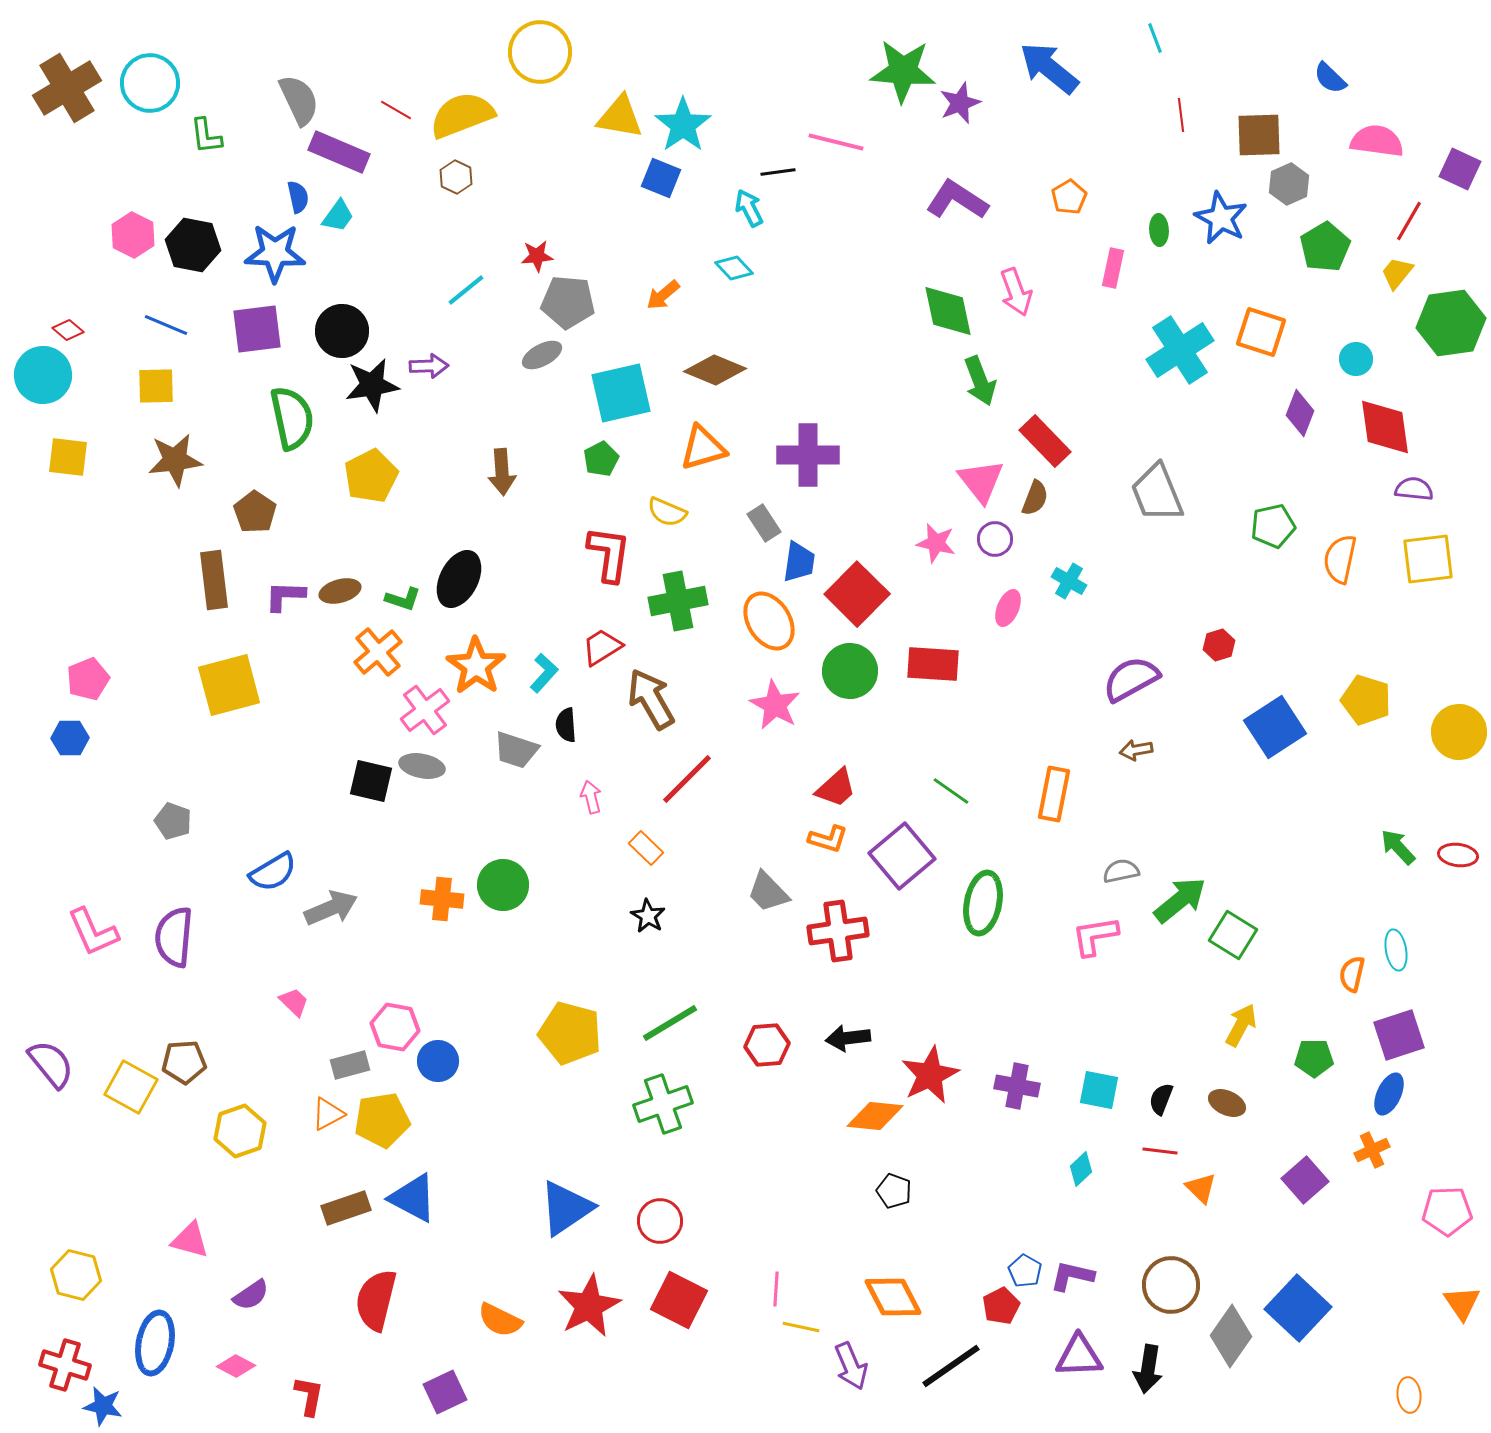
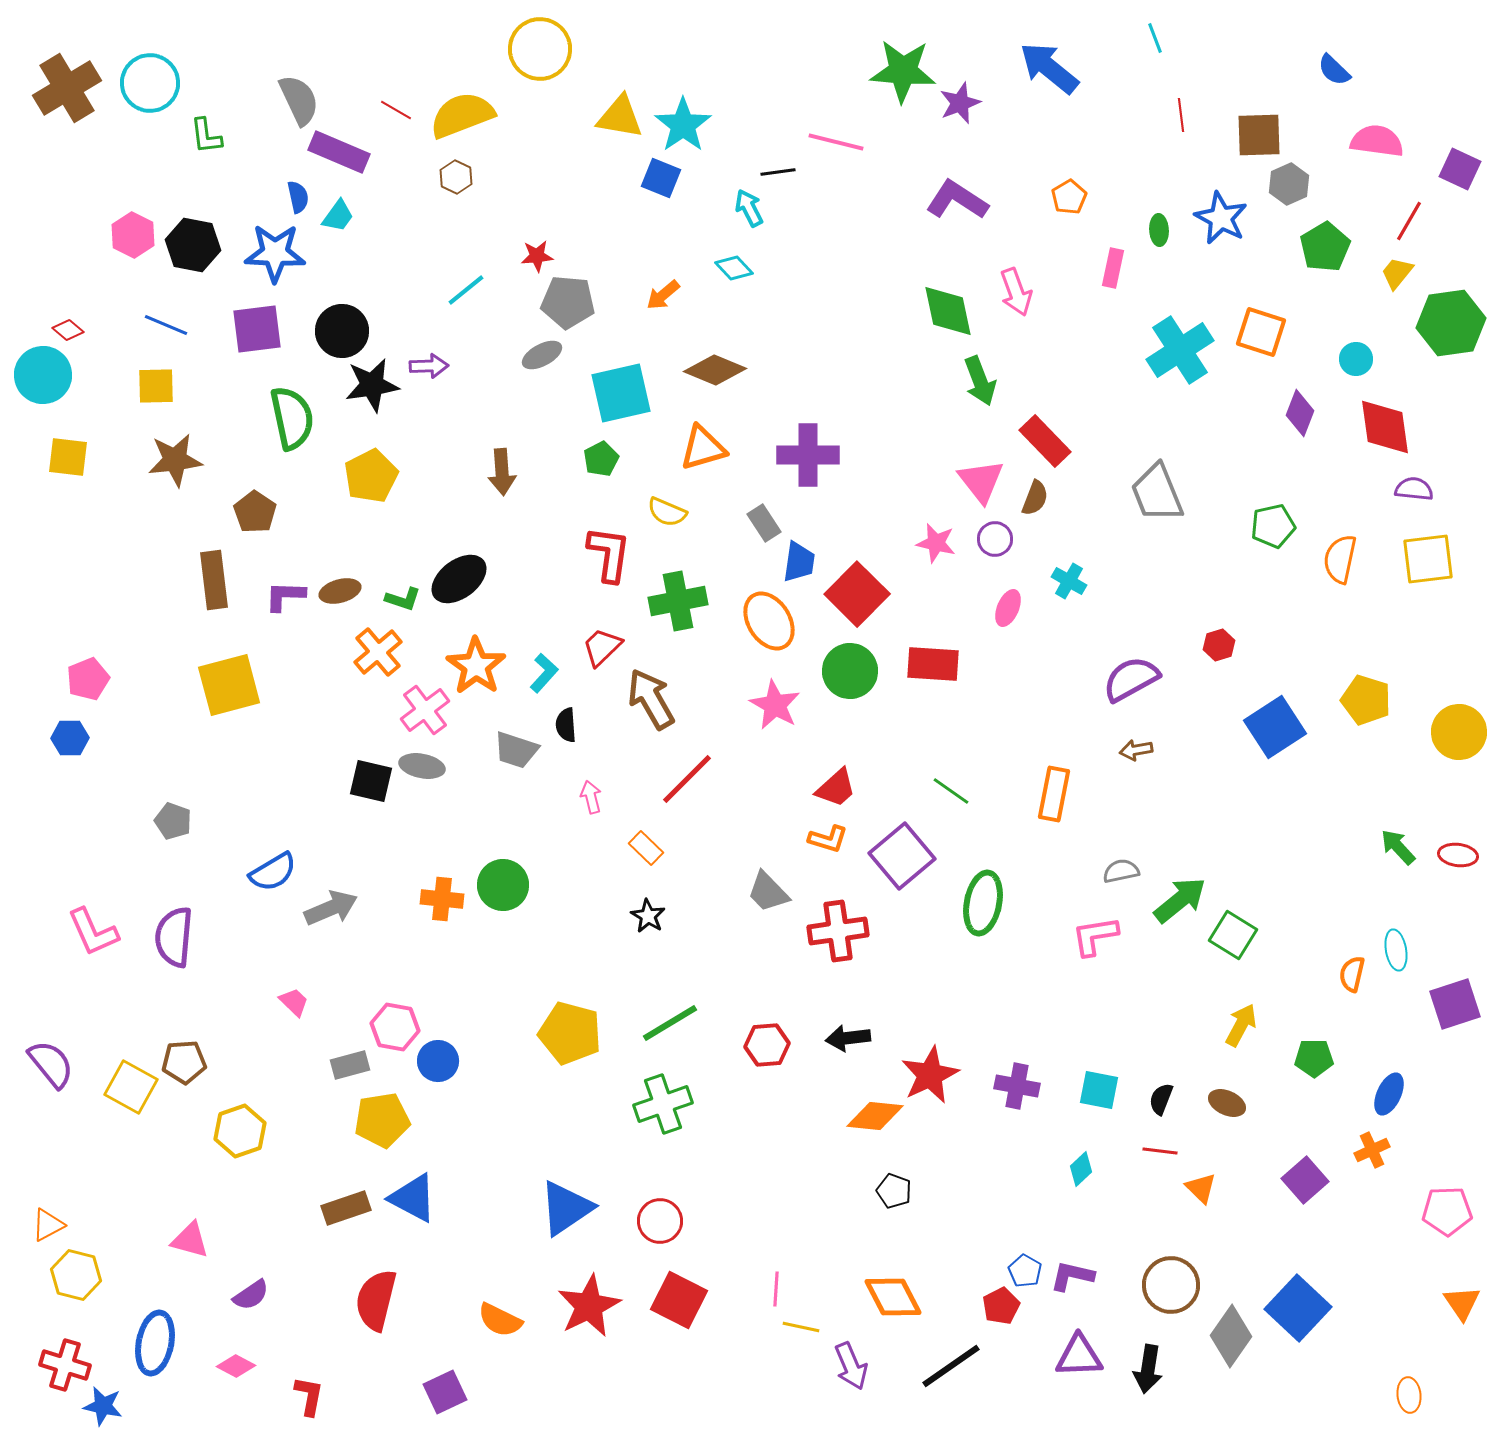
yellow circle at (540, 52): moved 3 px up
blue semicircle at (1330, 78): moved 4 px right, 8 px up
black ellipse at (459, 579): rotated 26 degrees clockwise
red trapezoid at (602, 647): rotated 12 degrees counterclockwise
purple square at (1399, 1035): moved 56 px right, 31 px up
orange triangle at (328, 1114): moved 280 px left, 111 px down
